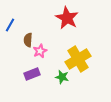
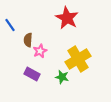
blue line: rotated 64 degrees counterclockwise
purple rectangle: rotated 49 degrees clockwise
